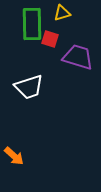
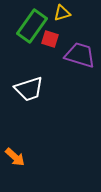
green rectangle: moved 2 px down; rotated 36 degrees clockwise
purple trapezoid: moved 2 px right, 2 px up
white trapezoid: moved 2 px down
orange arrow: moved 1 px right, 1 px down
